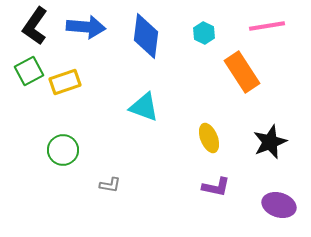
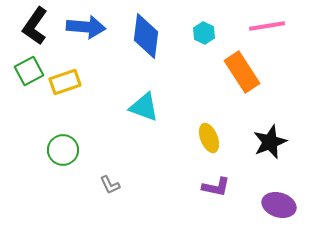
gray L-shape: rotated 55 degrees clockwise
